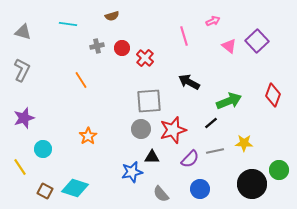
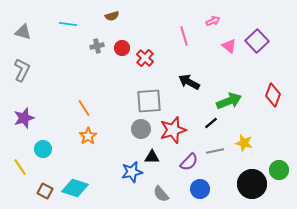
orange line: moved 3 px right, 28 px down
yellow star: rotated 12 degrees clockwise
purple semicircle: moved 1 px left, 3 px down
